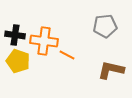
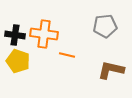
orange cross: moved 7 px up
orange line: rotated 14 degrees counterclockwise
